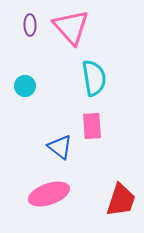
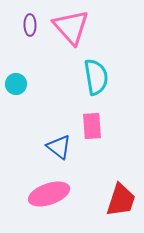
cyan semicircle: moved 2 px right, 1 px up
cyan circle: moved 9 px left, 2 px up
blue triangle: moved 1 px left
